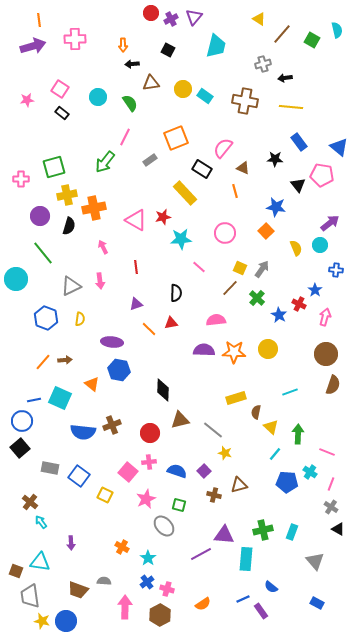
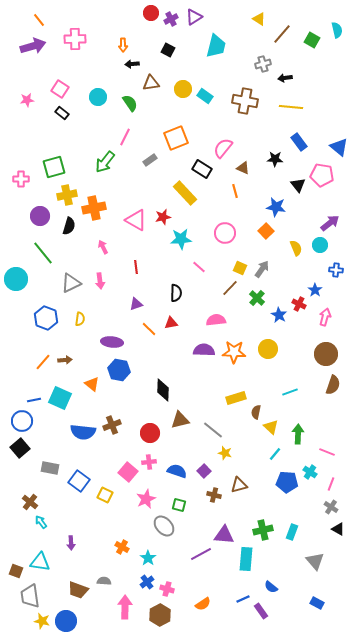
purple triangle at (194, 17): rotated 18 degrees clockwise
orange line at (39, 20): rotated 32 degrees counterclockwise
gray triangle at (71, 286): moved 3 px up
blue square at (79, 476): moved 5 px down
